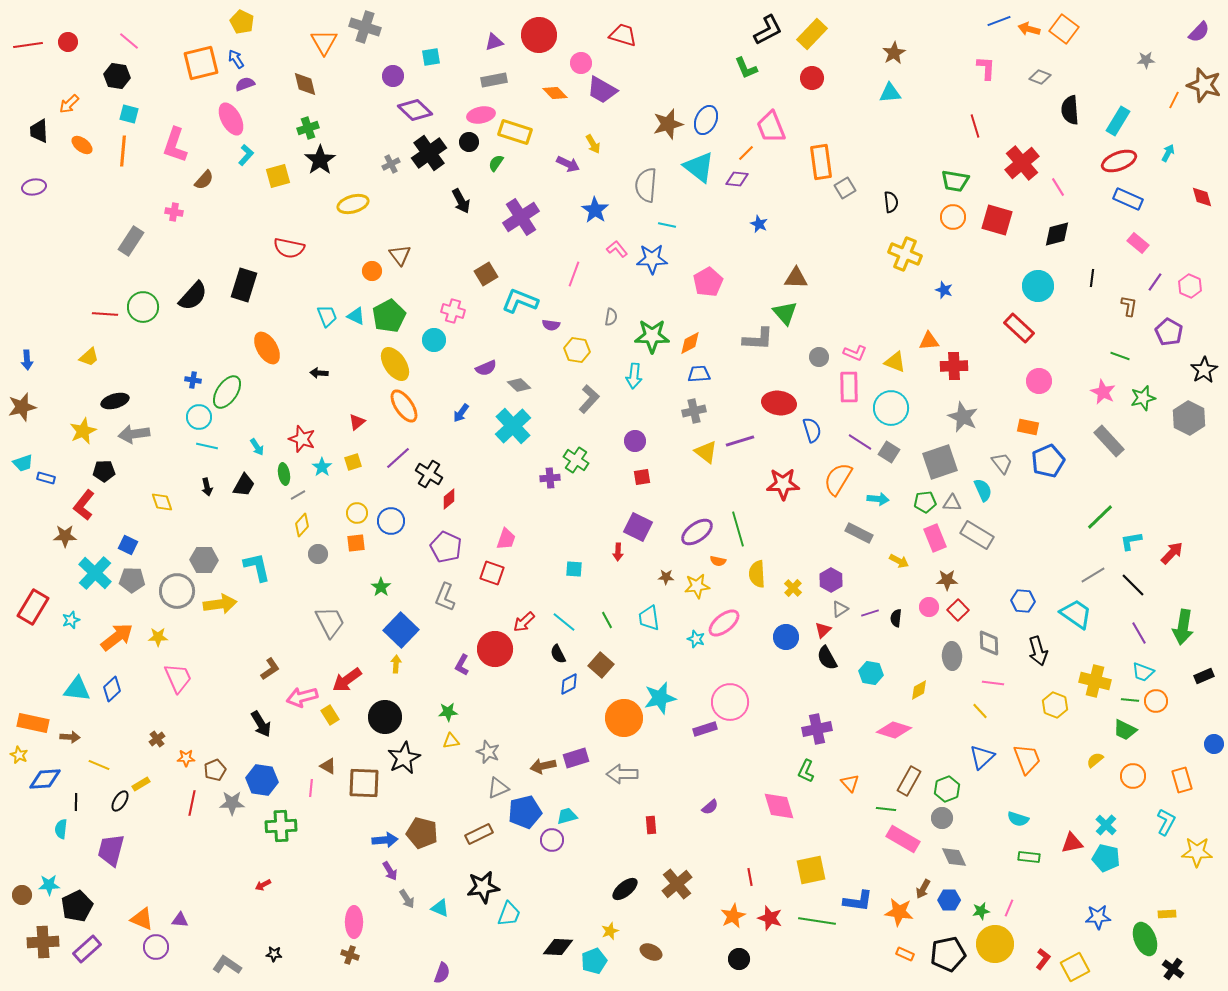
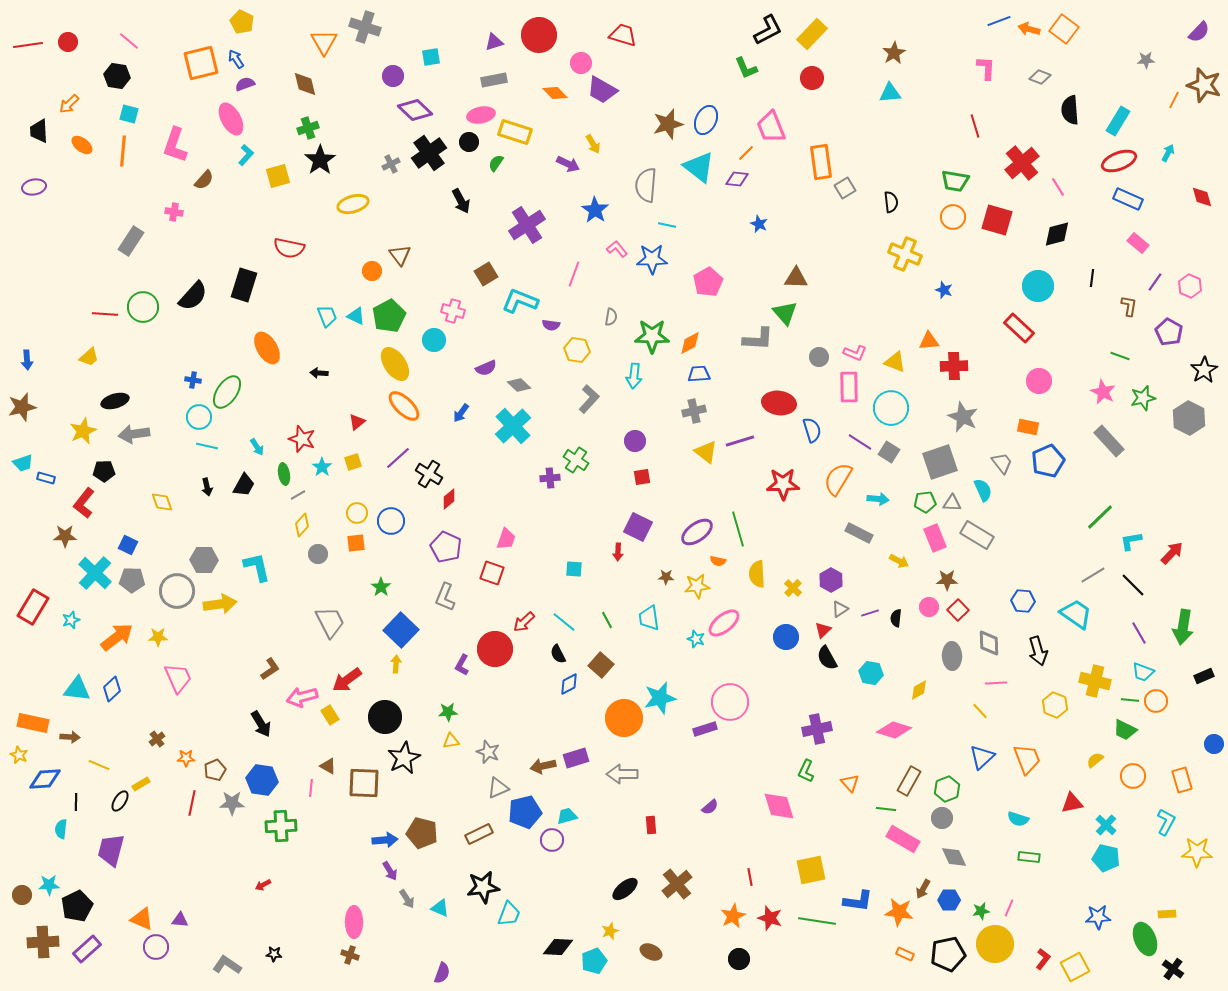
purple cross at (521, 217): moved 6 px right, 8 px down
orange ellipse at (404, 406): rotated 12 degrees counterclockwise
red L-shape at (84, 505): moved 2 px up
pink line at (993, 683): moved 3 px right; rotated 10 degrees counterclockwise
red triangle at (1072, 843): moved 40 px up
